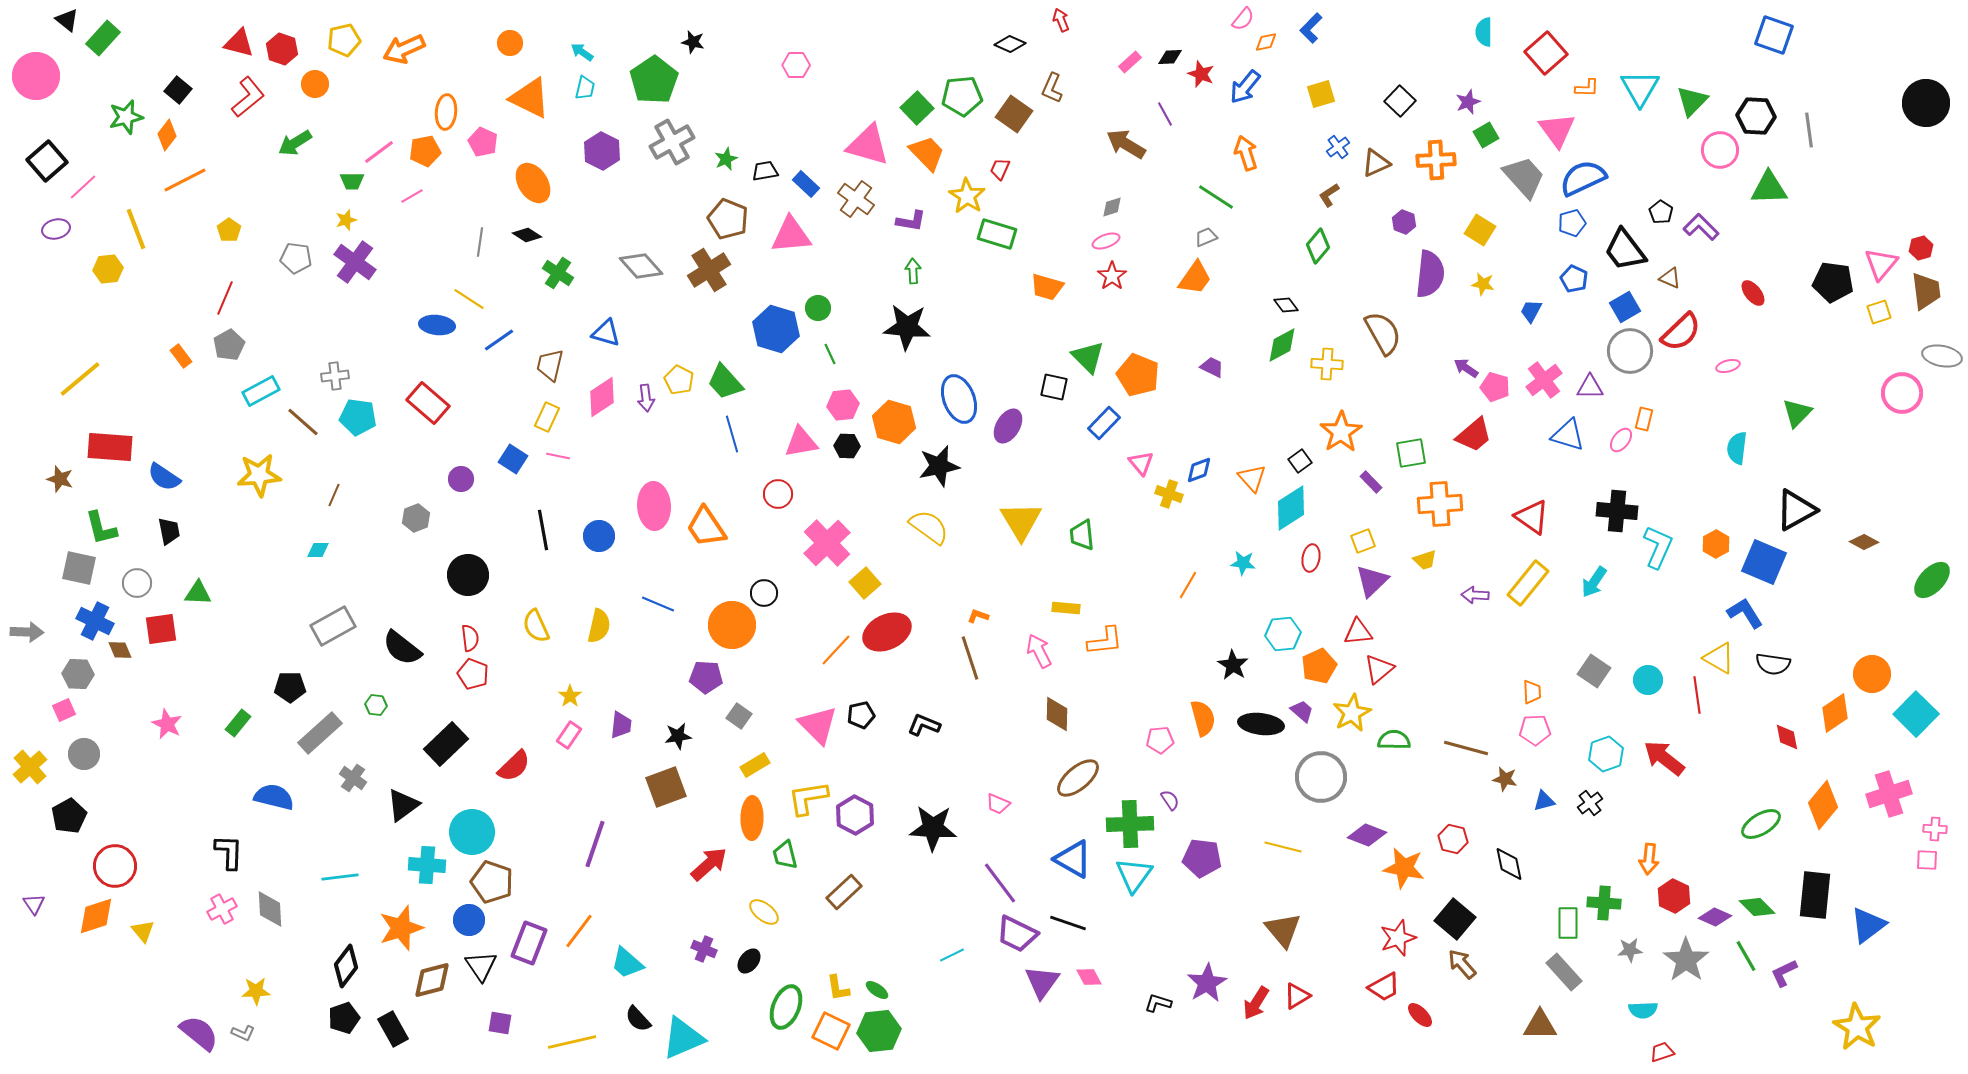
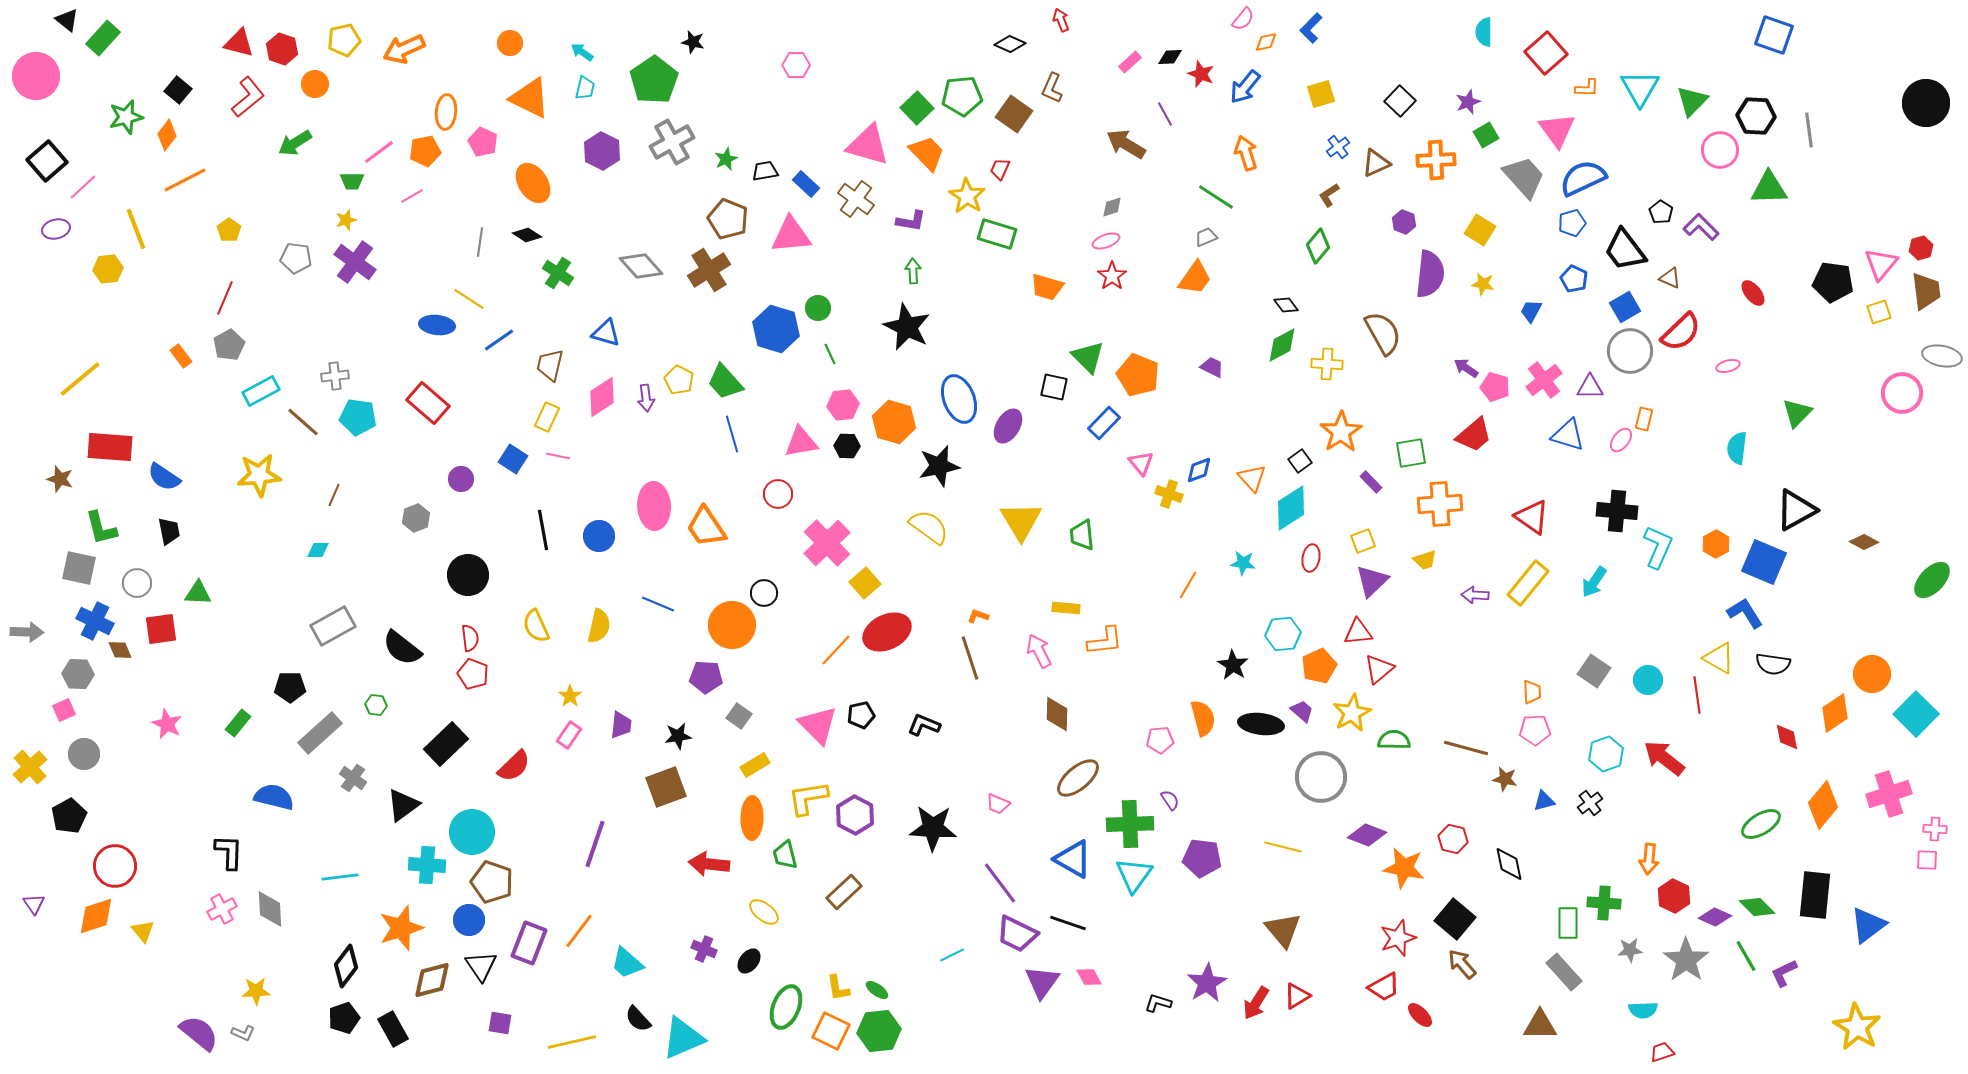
black star at (907, 327): rotated 21 degrees clockwise
red arrow at (709, 864): rotated 132 degrees counterclockwise
